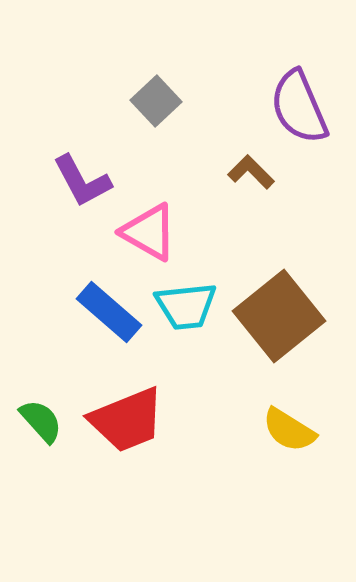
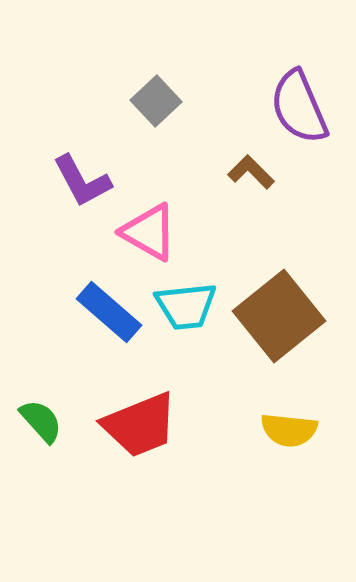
red trapezoid: moved 13 px right, 5 px down
yellow semicircle: rotated 26 degrees counterclockwise
